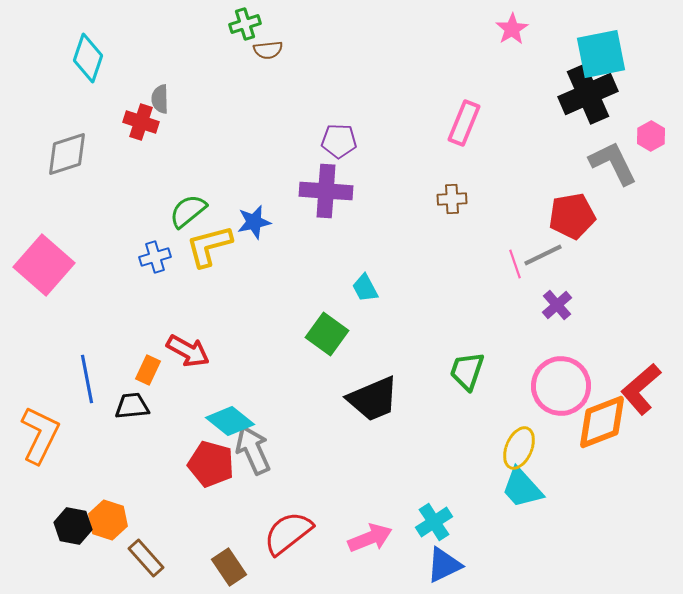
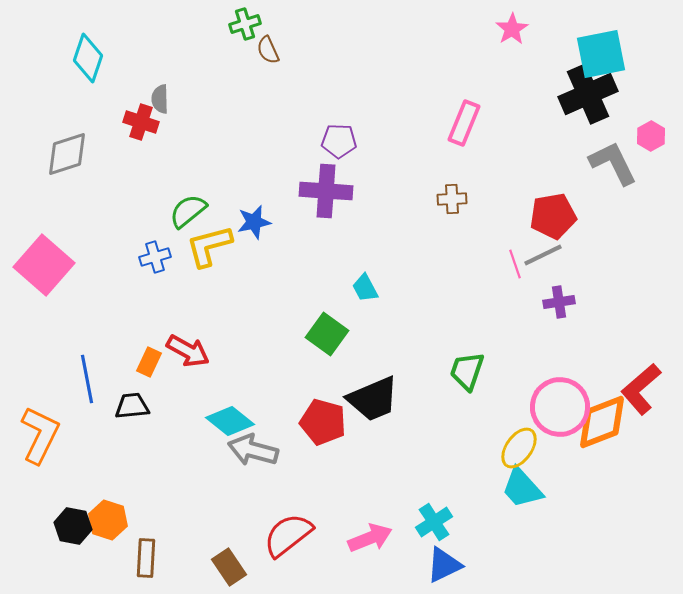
brown semicircle at (268, 50): rotated 72 degrees clockwise
red pentagon at (572, 216): moved 19 px left
purple cross at (557, 305): moved 2 px right, 3 px up; rotated 32 degrees clockwise
orange rectangle at (148, 370): moved 1 px right, 8 px up
pink circle at (561, 386): moved 1 px left, 21 px down
yellow ellipse at (519, 448): rotated 12 degrees clockwise
gray arrow at (253, 450): rotated 51 degrees counterclockwise
red pentagon at (211, 464): moved 112 px right, 42 px up
red semicircle at (288, 533): moved 2 px down
brown rectangle at (146, 558): rotated 45 degrees clockwise
